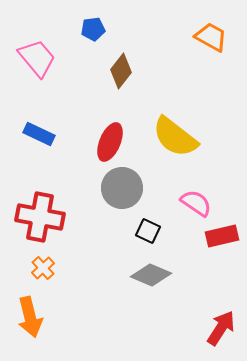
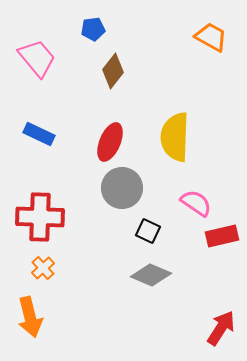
brown diamond: moved 8 px left
yellow semicircle: rotated 54 degrees clockwise
red cross: rotated 9 degrees counterclockwise
